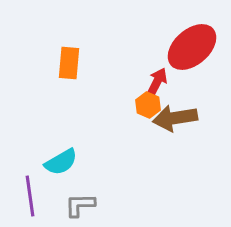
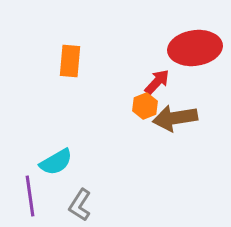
red ellipse: moved 3 px right, 1 px down; rotated 33 degrees clockwise
orange rectangle: moved 1 px right, 2 px up
red arrow: rotated 16 degrees clockwise
orange hexagon: moved 3 px left, 1 px down; rotated 15 degrees clockwise
cyan semicircle: moved 5 px left
gray L-shape: rotated 56 degrees counterclockwise
